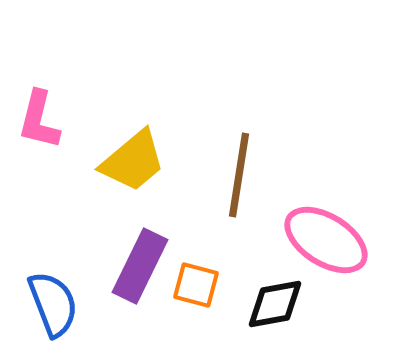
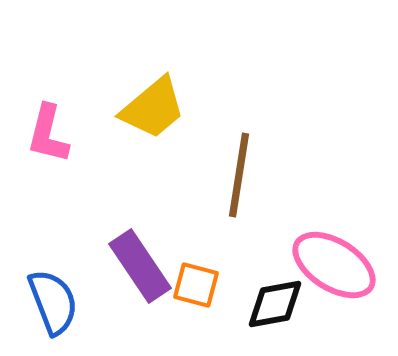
pink L-shape: moved 9 px right, 14 px down
yellow trapezoid: moved 20 px right, 53 px up
pink ellipse: moved 8 px right, 25 px down
purple rectangle: rotated 60 degrees counterclockwise
blue semicircle: moved 2 px up
